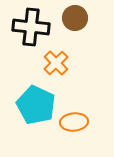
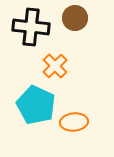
orange cross: moved 1 px left, 3 px down
